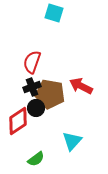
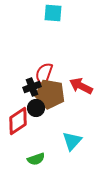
cyan square: moved 1 px left; rotated 12 degrees counterclockwise
red semicircle: moved 12 px right, 12 px down
green semicircle: rotated 18 degrees clockwise
